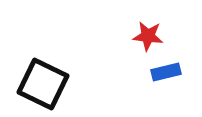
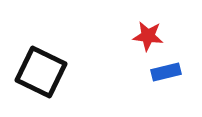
black square: moved 2 px left, 12 px up
